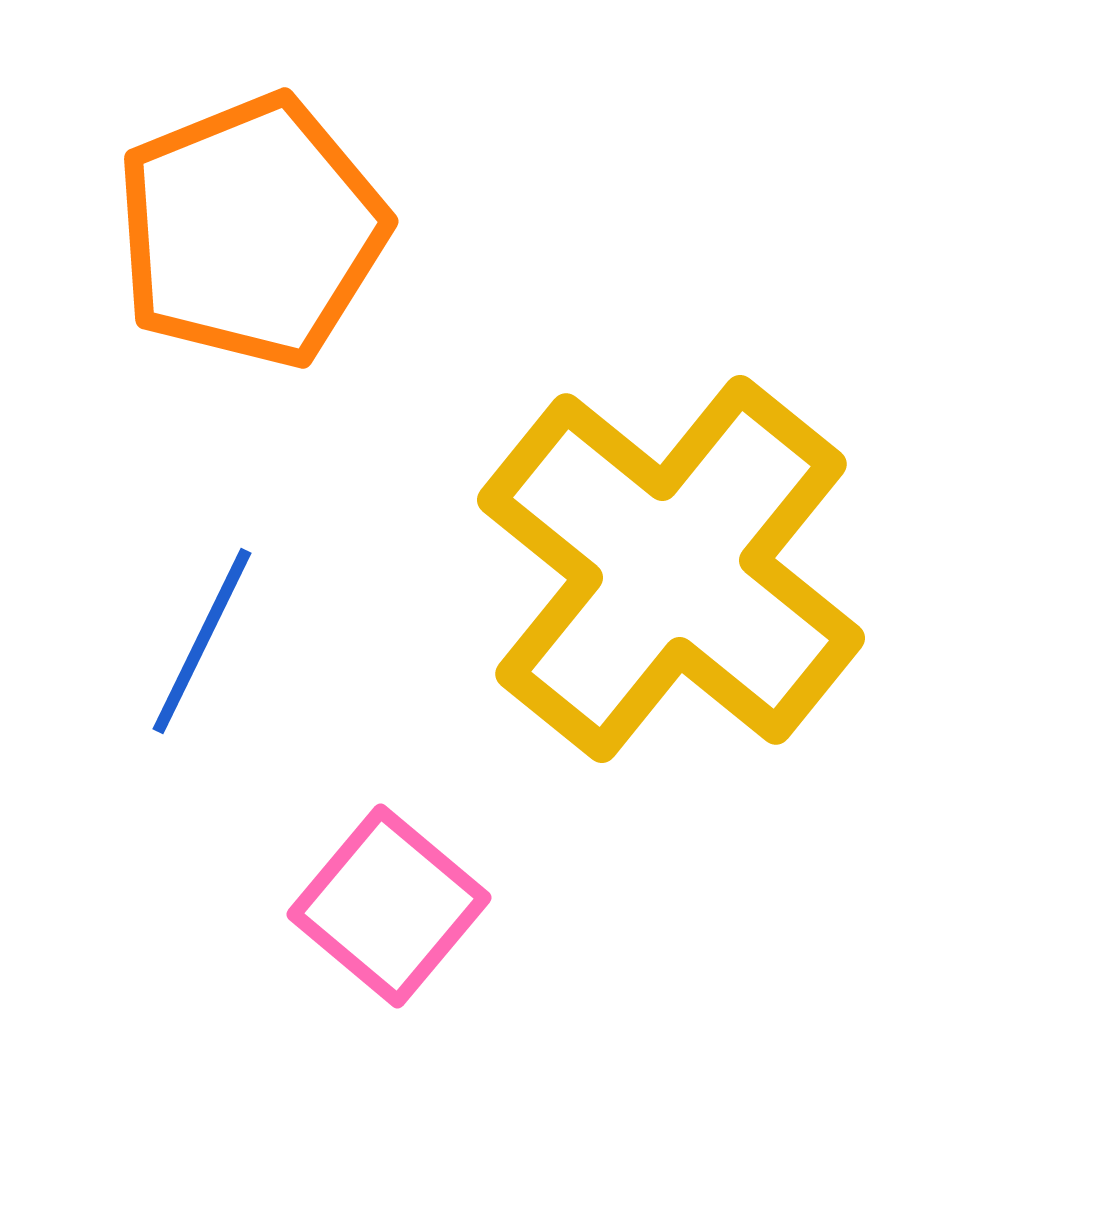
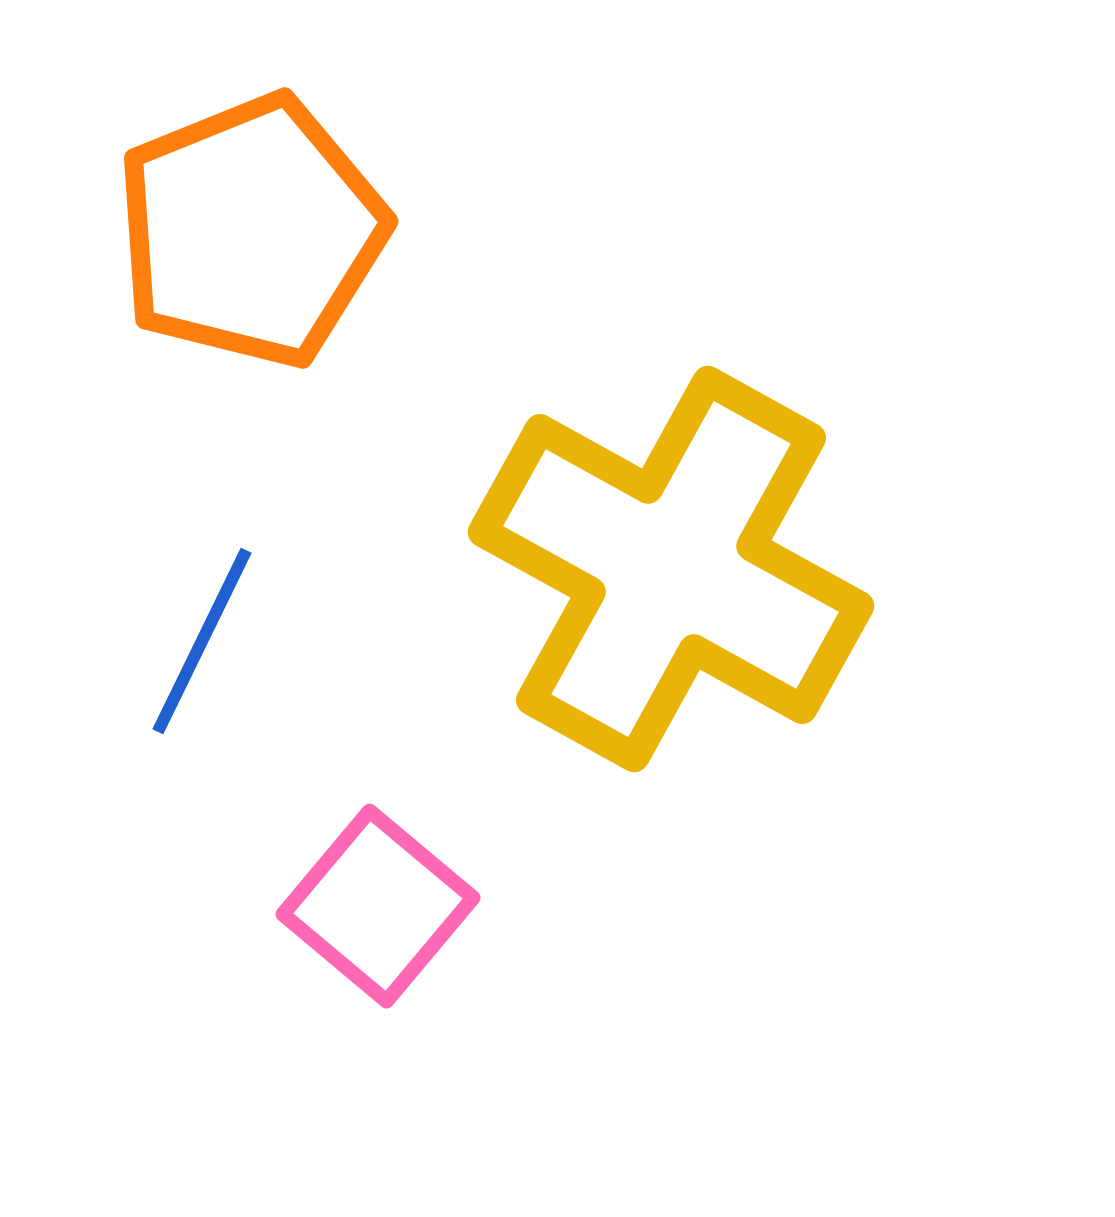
yellow cross: rotated 10 degrees counterclockwise
pink square: moved 11 px left
